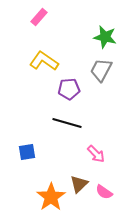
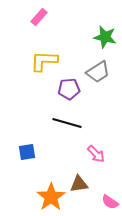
yellow L-shape: rotated 32 degrees counterclockwise
gray trapezoid: moved 3 px left, 2 px down; rotated 150 degrees counterclockwise
brown triangle: rotated 36 degrees clockwise
pink semicircle: moved 6 px right, 10 px down
